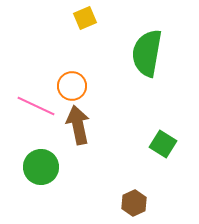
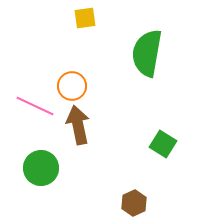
yellow square: rotated 15 degrees clockwise
pink line: moved 1 px left
green circle: moved 1 px down
